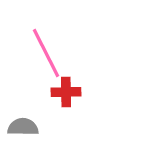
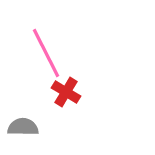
red cross: rotated 32 degrees clockwise
